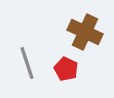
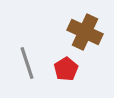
red pentagon: rotated 15 degrees clockwise
